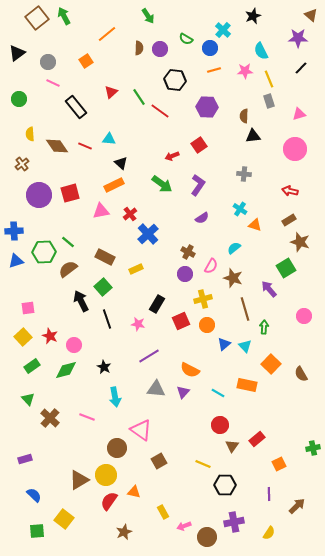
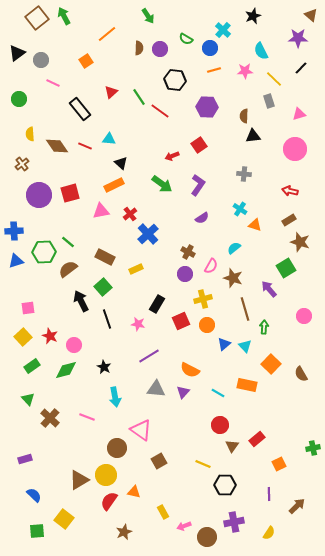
gray circle at (48, 62): moved 7 px left, 2 px up
yellow line at (269, 79): moved 5 px right; rotated 24 degrees counterclockwise
black rectangle at (76, 107): moved 4 px right, 2 px down
